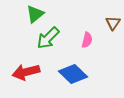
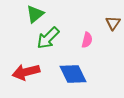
blue diamond: rotated 20 degrees clockwise
